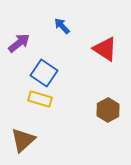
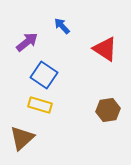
purple arrow: moved 8 px right, 1 px up
blue square: moved 2 px down
yellow rectangle: moved 6 px down
brown hexagon: rotated 20 degrees clockwise
brown triangle: moved 1 px left, 2 px up
